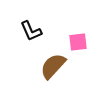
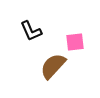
pink square: moved 3 px left
